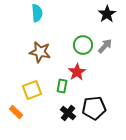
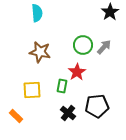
black star: moved 3 px right, 2 px up
gray arrow: moved 1 px left, 1 px down
yellow square: rotated 18 degrees clockwise
black pentagon: moved 3 px right, 2 px up
orange rectangle: moved 4 px down
